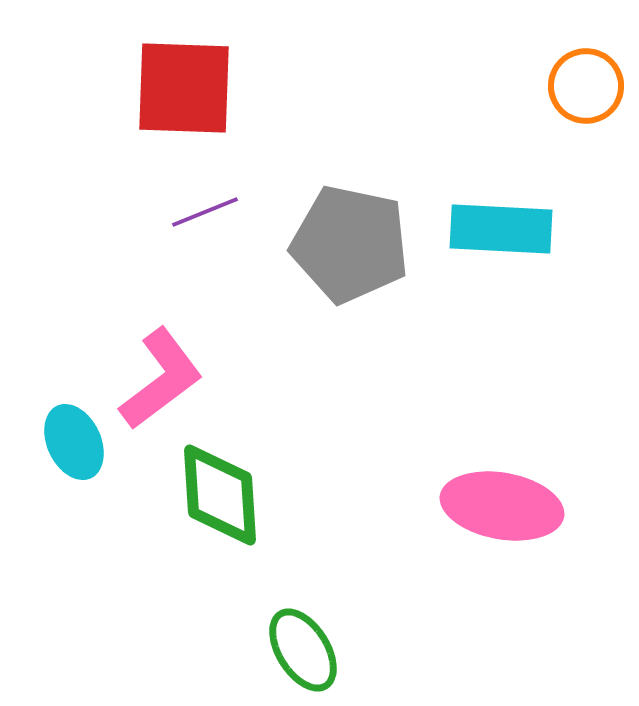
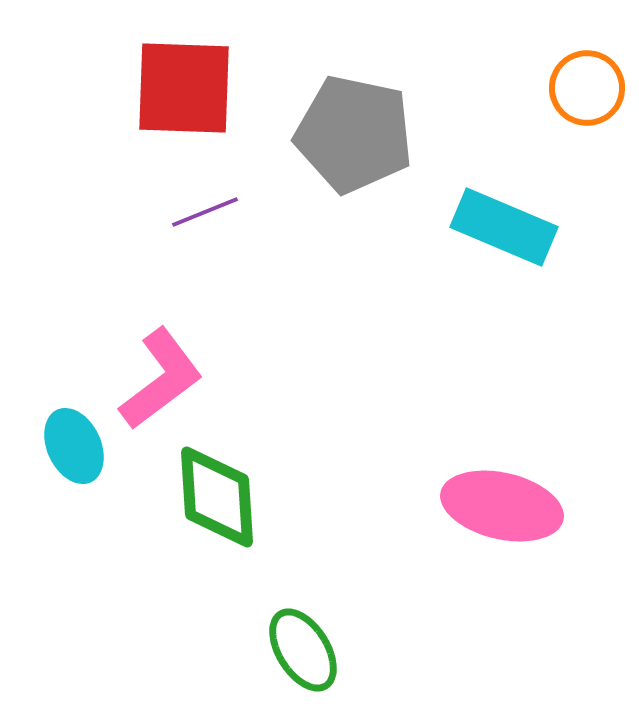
orange circle: moved 1 px right, 2 px down
cyan rectangle: moved 3 px right, 2 px up; rotated 20 degrees clockwise
gray pentagon: moved 4 px right, 110 px up
cyan ellipse: moved 4 px down
green diamond: moved 3 px left, 2 px down
pink ellipse: rotated 3 degrees clockwise
